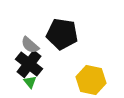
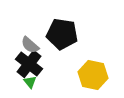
yellow hexagon: moved 2 px right, 5 px up
